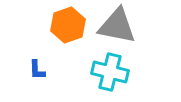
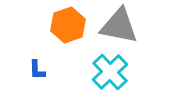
gray triangle: moved 2 px right
cyan cross: rotated 33 degrees clockwise
